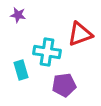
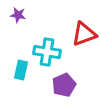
red triangle: moved 4 px right
cyan rectangle: rotated 30 degrees clockwise
purple pentagon: rotated 15 degrees counterclockwise
